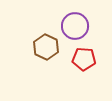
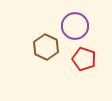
red pentagon: rotated 15 degrees clockwise
